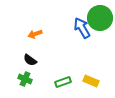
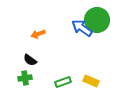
green circle: moved 3 px left, 2 px down
blue arrow: rotated 25 degrees counterclockwise
orange arrow: moved 3 px right
green cross: moved 1 px up; rotated 32 degrees counterclockwise
